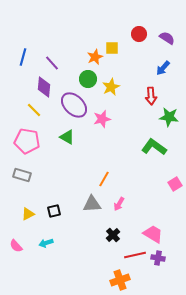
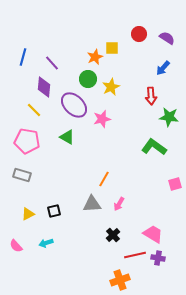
pink square: rotated 16 degrees clockwise
